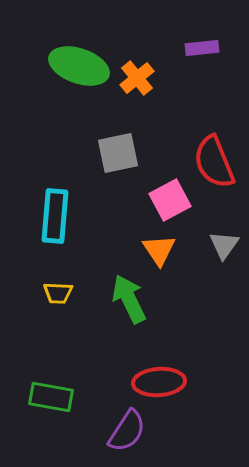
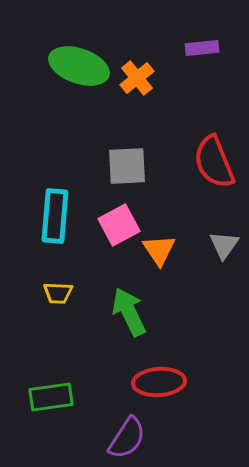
gray square: moved 9 px right, 13 px down; rotated 9 degrees clockwise
pink square: moved 51 px left, 25 px down
green arrow: moved 13 px down
green rectangle: rotated 18 degrees counterclockwise
purple semicircle: moved 7 px down
